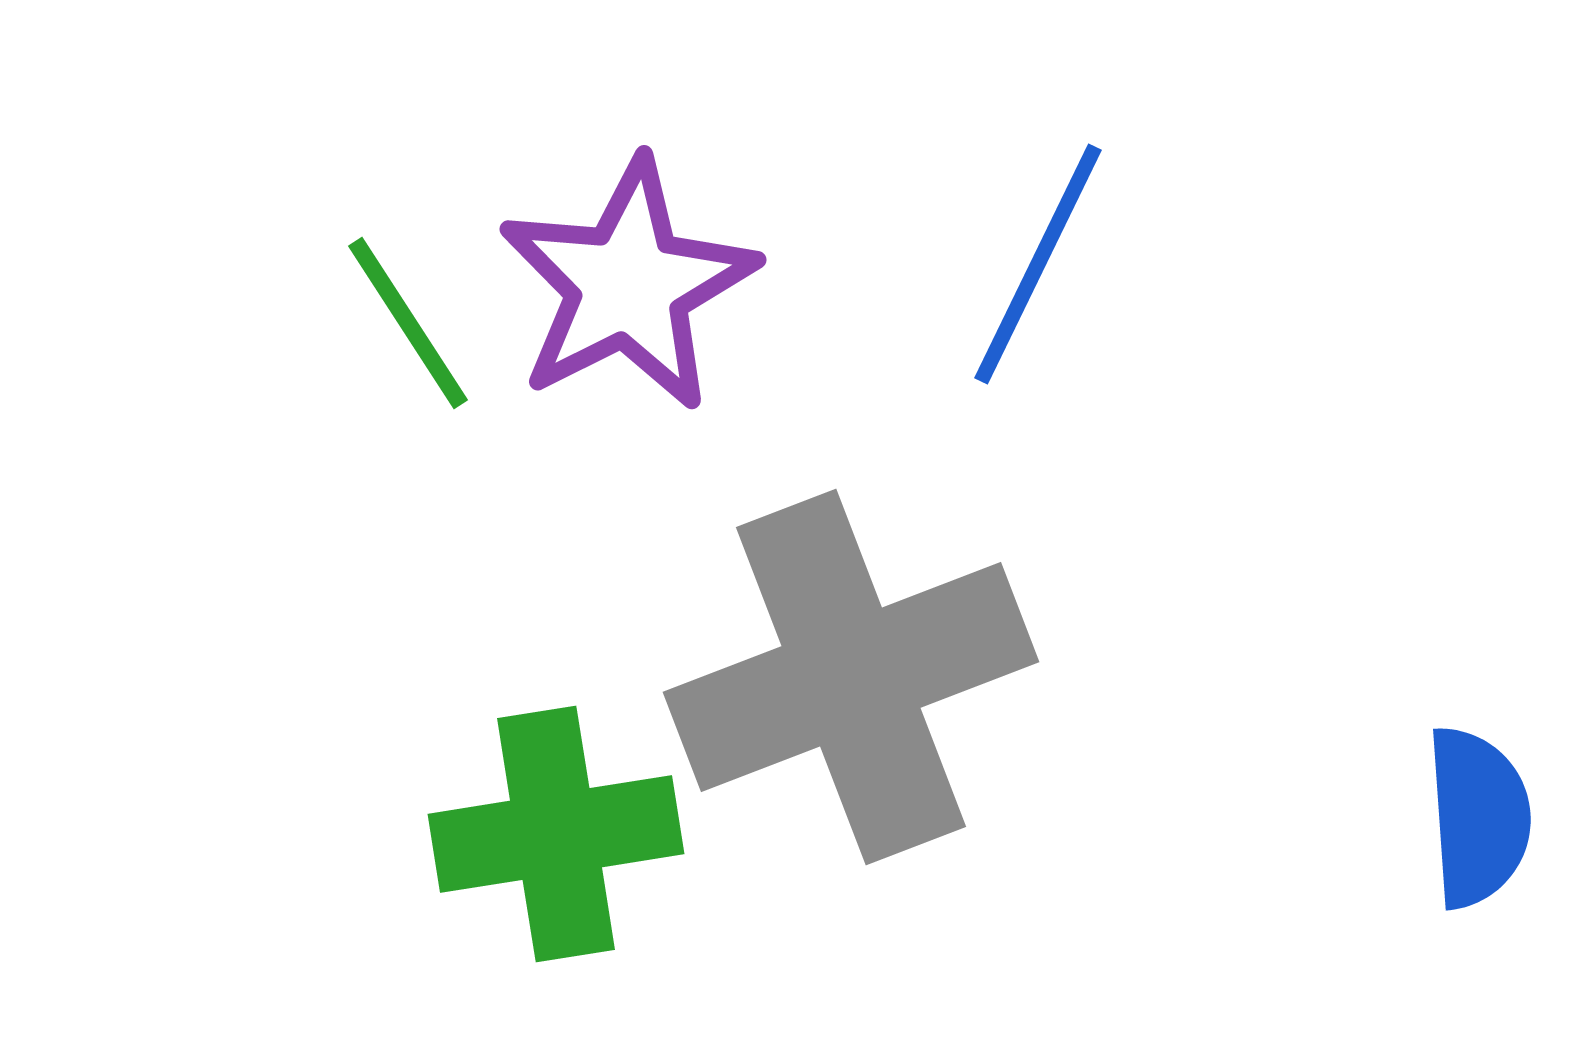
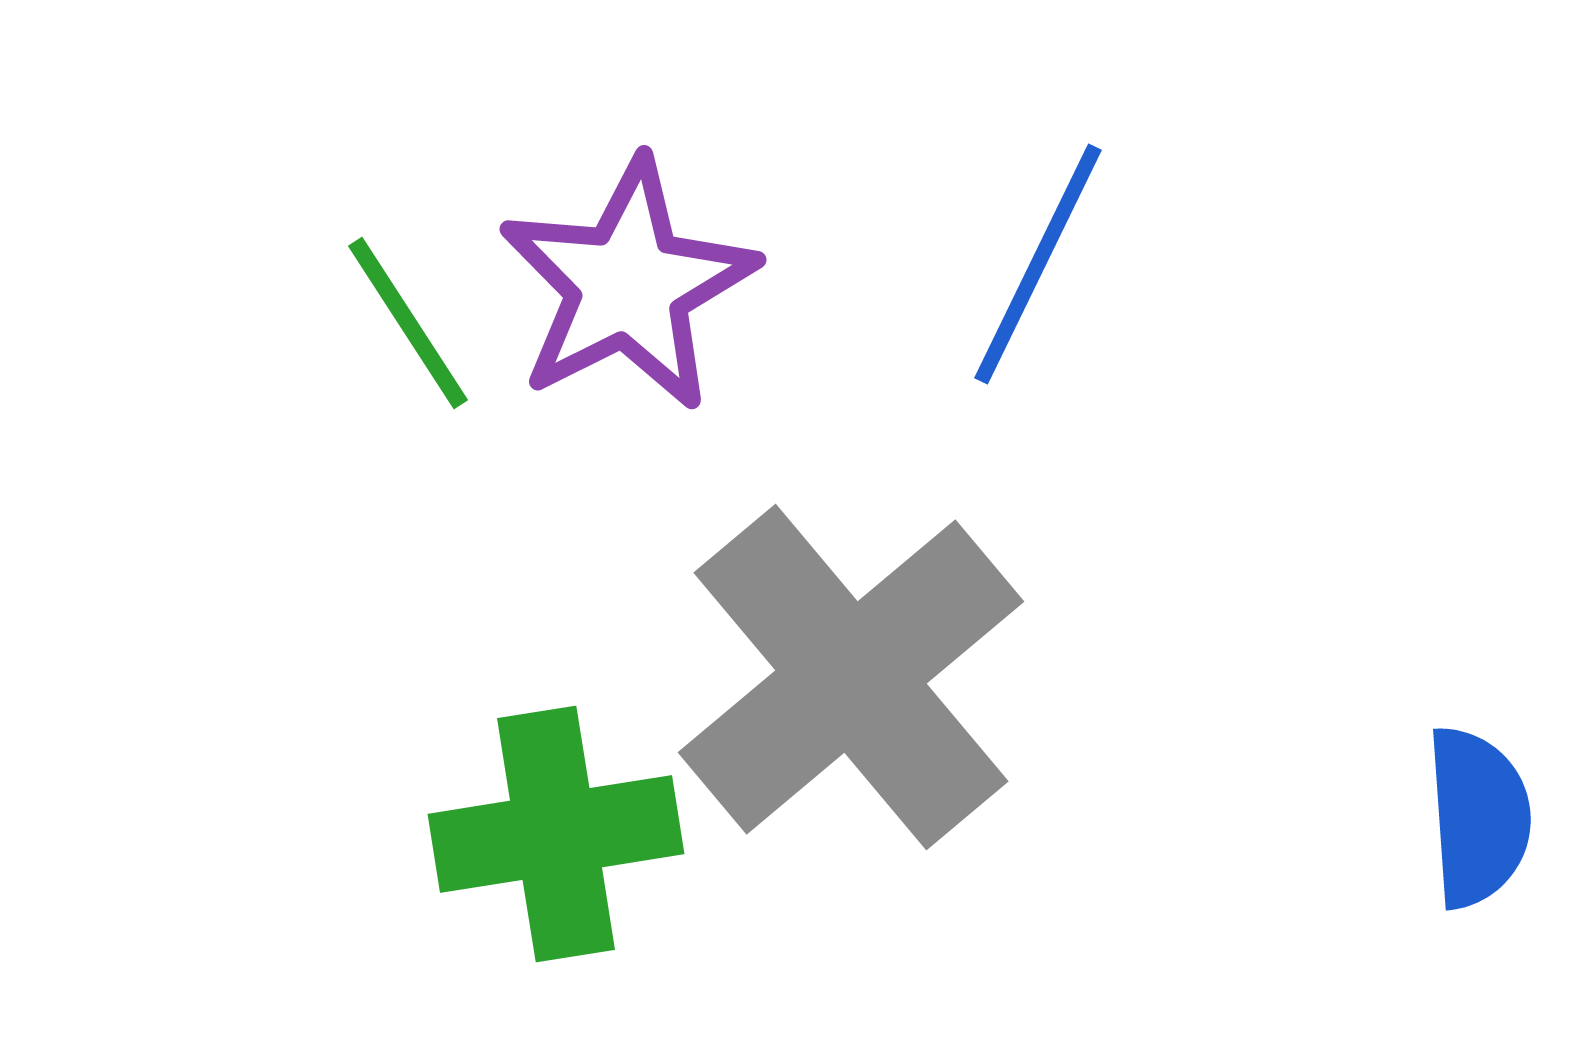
gray cross: rotated 19 degrees counterclockwise
